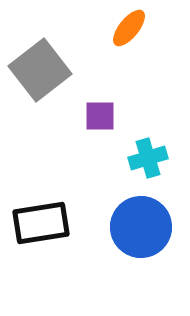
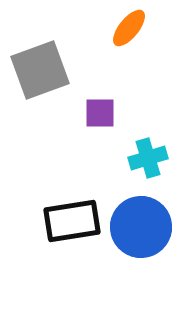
gray square: rotated 18 degrees clockwise
purple square: moved 3 px up
black rectangle: moved 31 px right, 2 px up
